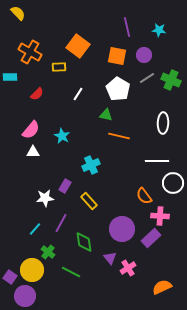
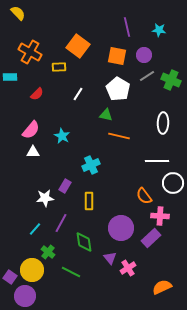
gray line at (147, 78): moved 2 px up
yellow rectangle at (89, 201): rotated 42 degrees clockwise
purple circle at (122, 229): moved 1 px left, 1 px up
